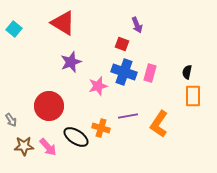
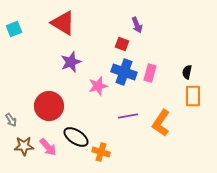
cyan square: rotated 28 degrees clockwise
orange L-shape: moved 2 px right, 1 px up
orange cross: moved 24 px down
